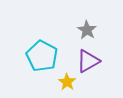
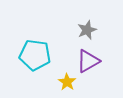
gray star: rotated 18 degrees clockwise
cyan pentagon: moved 7 px left, 1 px up; rotated 20 degrees counterclockwise
